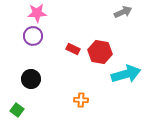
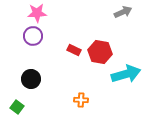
red rectangle: moved 1 px right, 1 px down
green square: moved 3 px up
